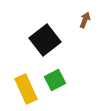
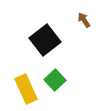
brown arrow: moved 1 px left; rotated 56 degrees counterclockwise
green square: rotated 15 degrees counterclockwise
